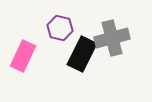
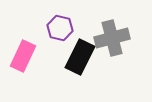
black rectangle: moved 2 px left, 3 px down
